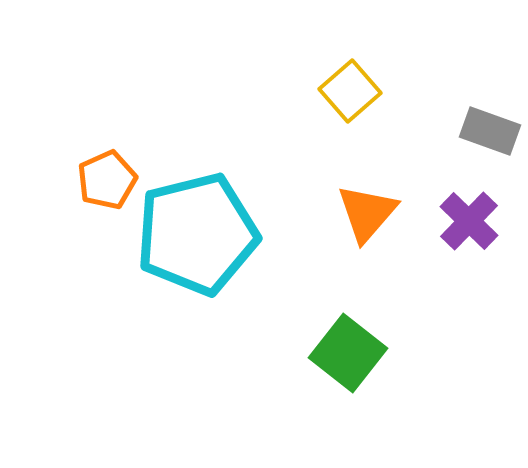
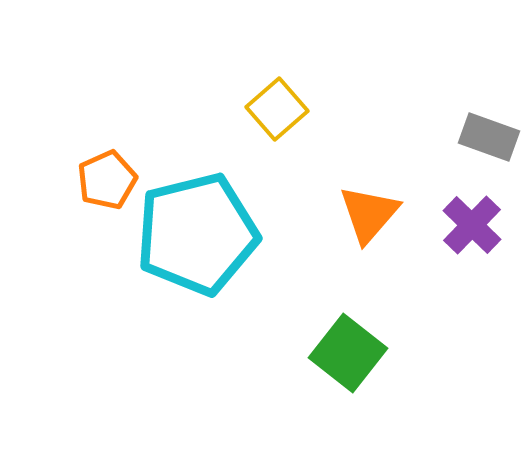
yellow square: moved 73 px left, 18 px down
gray rectangle: moved 1 px left, 6 px down
orange triangle: moved 2 px right, 1 px down
purple cross: moved 3 px right, 4 px down
